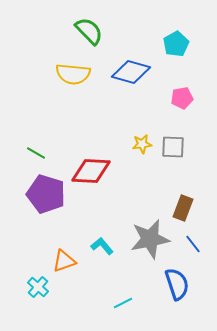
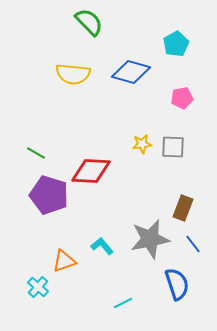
green semicircle: moved 9 px up
purple pentagon: moved 3 px right, 1 px down
